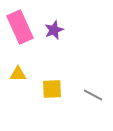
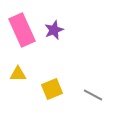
pink rectangle: moved 2 px right, 3 px down
yellow square: rotated 20 degrees counterclockwise
